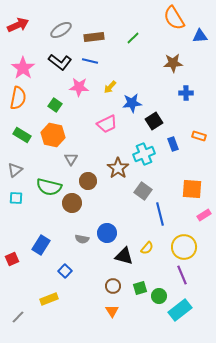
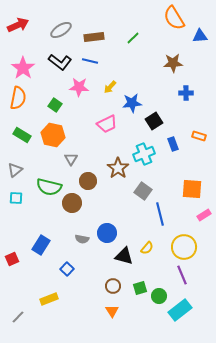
blue square at (65, 271): moved 2 px right, 2 px up
